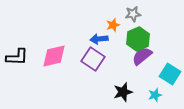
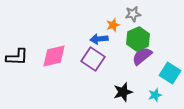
cyan square: moved 1 px up
